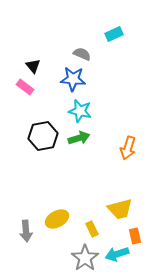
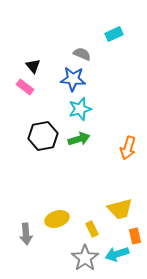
cyan star: moved 2 px up; rotated 30 degrees counterclockwise
green arrow: moved 1 px down
yellow ellipse: rotated 10 degrees clockwise
gray arrow: moved 3 px down
